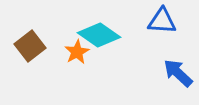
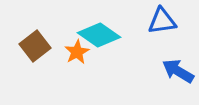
blue triangle: rotated 12 degrees counterclockwise
brown square: moved 5 px right
blue arrow: moved 2 px up; rotated 12 degrees counterclockwise
